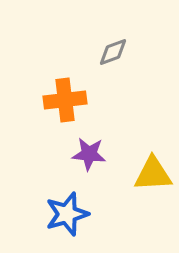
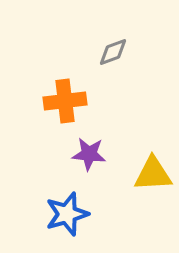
orange cross: moved 1 px down
